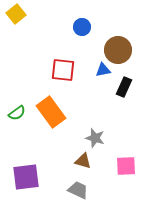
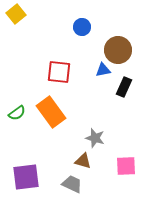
red square: moved 4 px left, 2 px down
gray trapezoid: moved 6 px left, 6 px up
